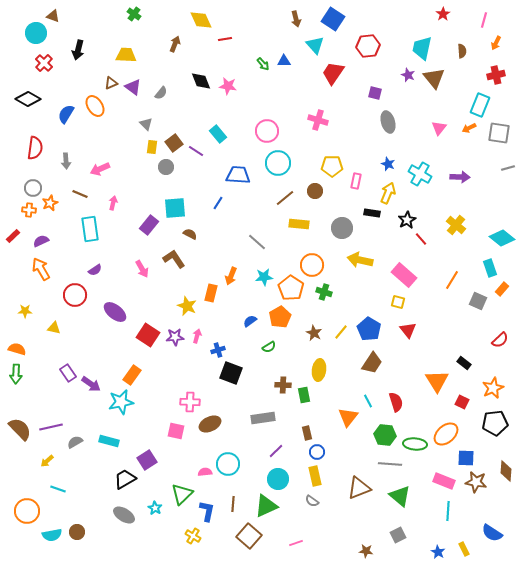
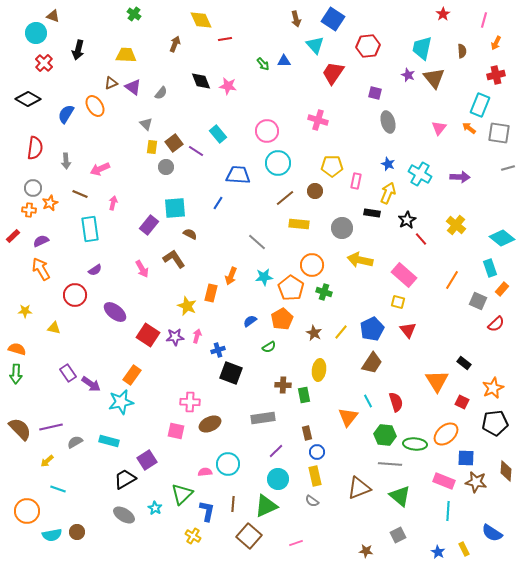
orange arrow at (469, 128): rotated 64 degrees clockwise
orange pentagon at (280, 317): moved 2 px right, 2 px down
blue pentagon at (369, 329): moved 3 px right; rotated 15 degrees clockwise
red semicircle at (500, 340): moved 4 px left, 16 px up
